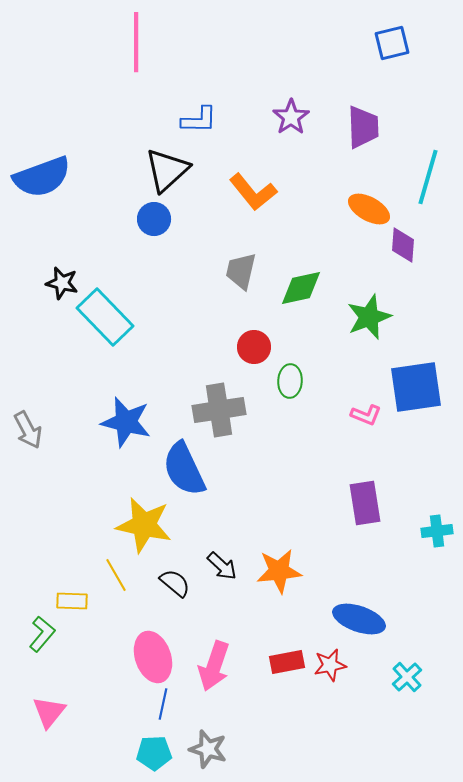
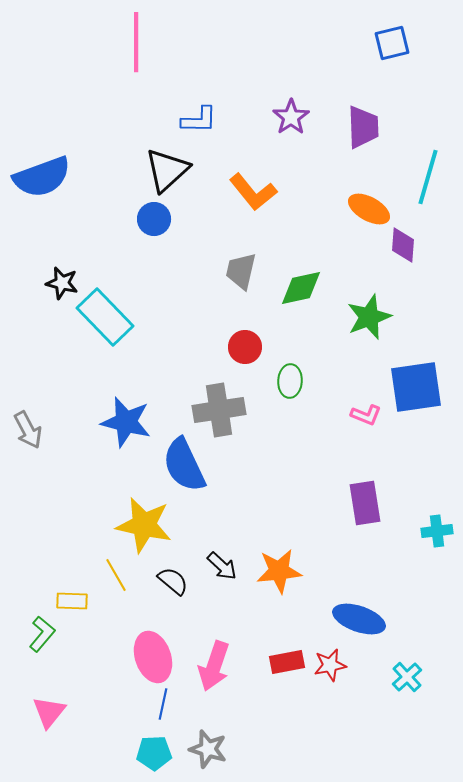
red circle at (254, 347): moved 9 px left
blue semicircle at (184, 469): moved 4 px up
black semicircle at (175, 583): moved 2 px left, 2 px up
